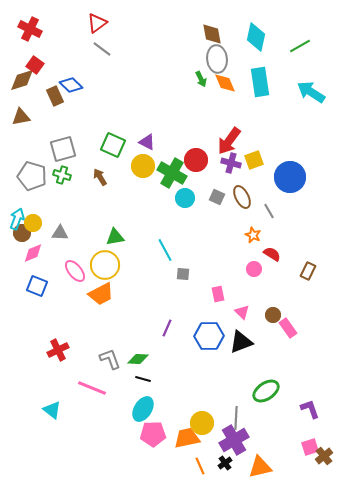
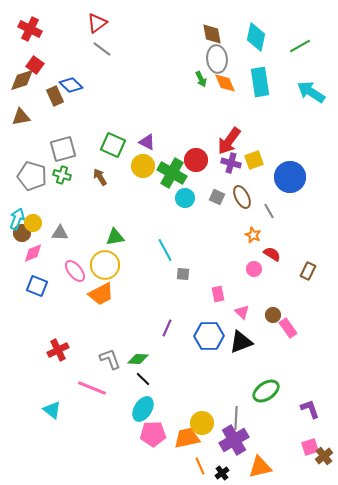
black line at (143, 379): rotated 28 degrees clockwise
black cross at (225, 463): moved 3 px left, 10 px down
